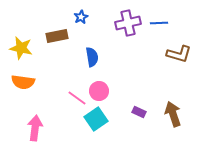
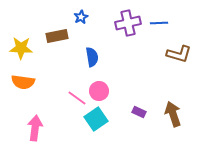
yellow star: rotated 10 degrees counterclockwise
